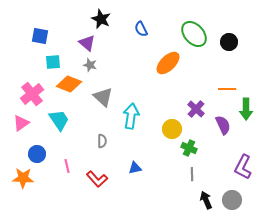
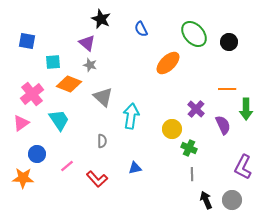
blue square: moved 13 px left, 5 px down
pink line: rotated 64 degrees clockwise
